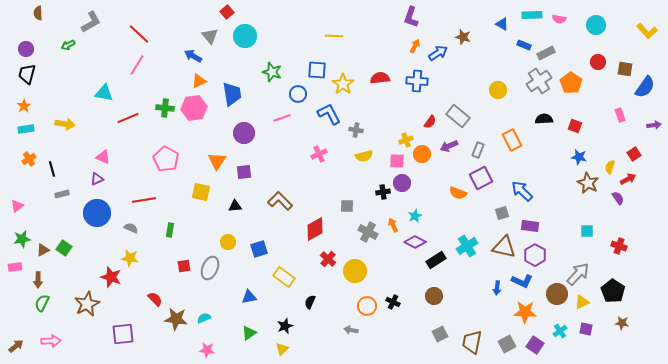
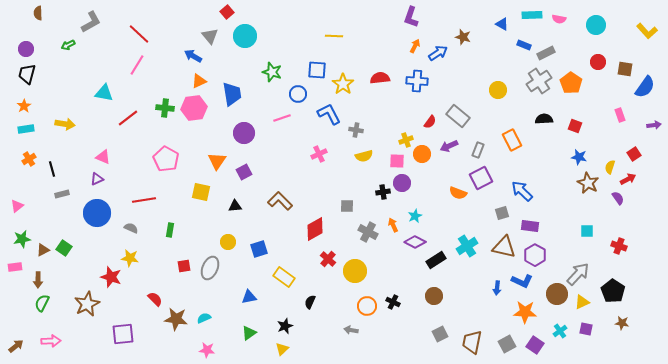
red line at (128, 118): rotated 15 degrees counterclockwise
purple square at (244, 172): rotated 21 degrees counterclockwise
